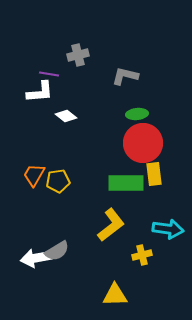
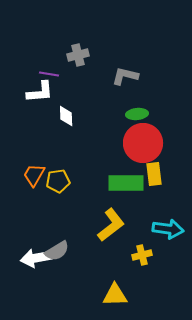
white diamond: rotated 50 degrees clockwise
